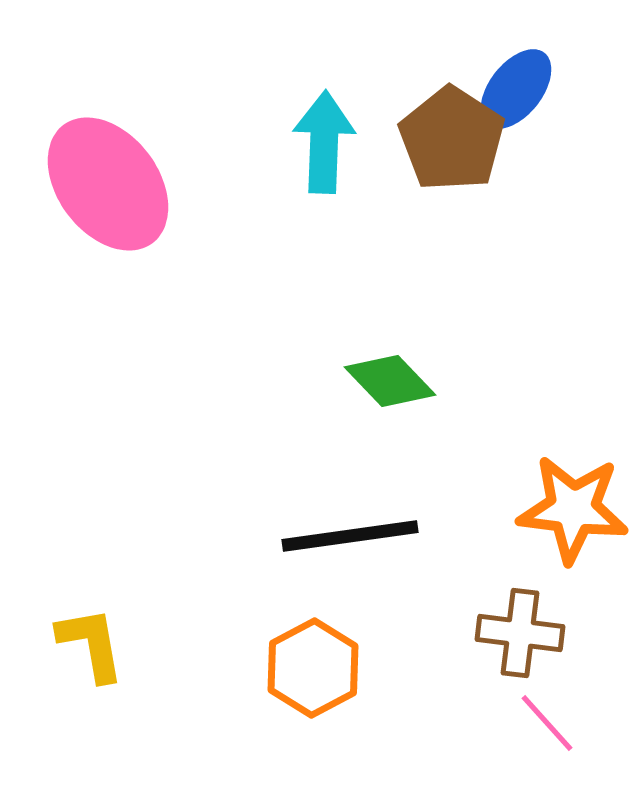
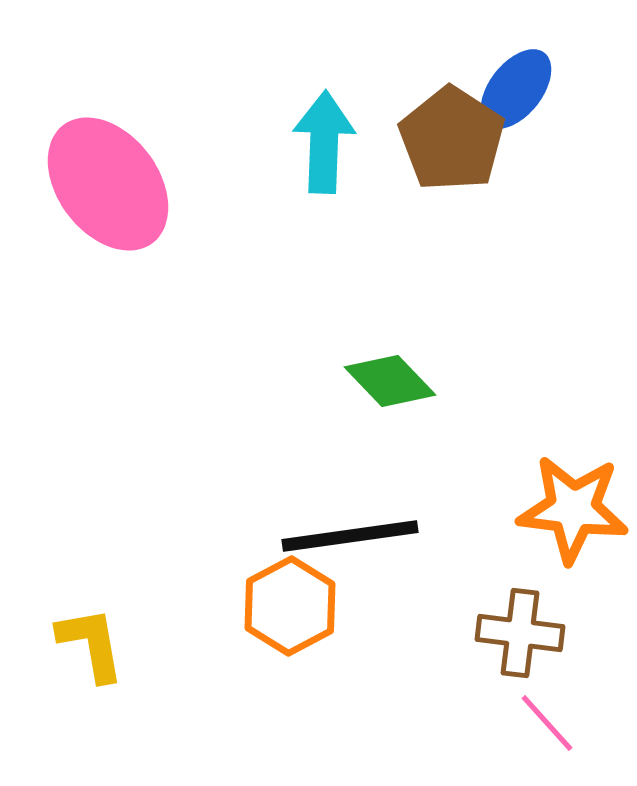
orange hexagon: moved 23 px left, 62 px up
